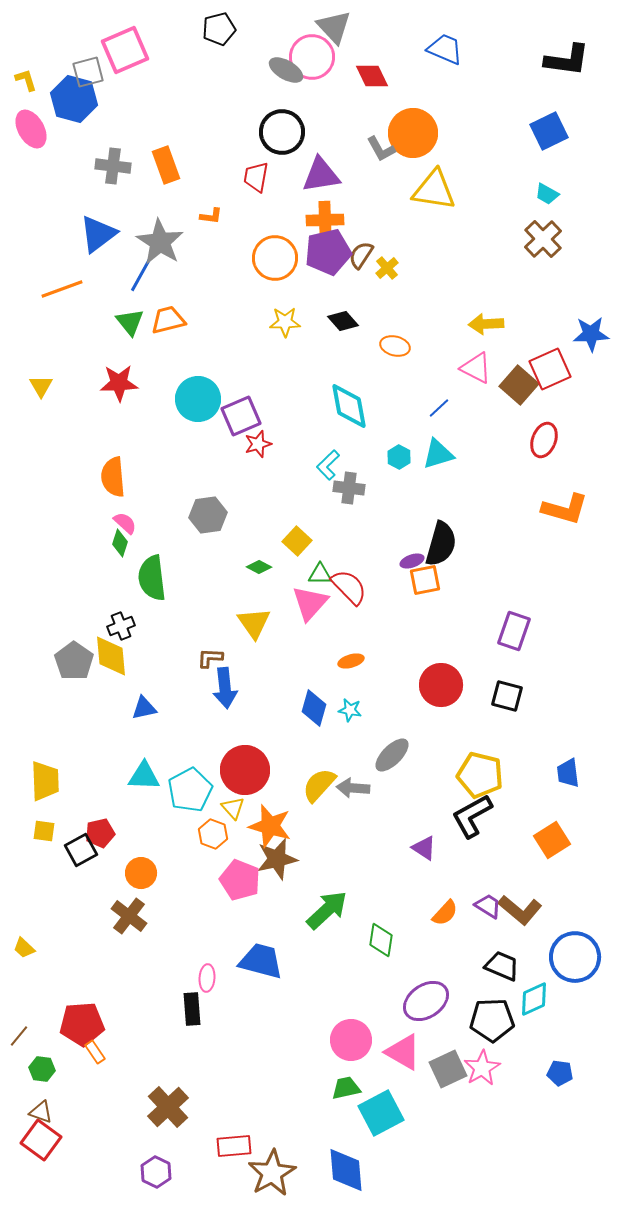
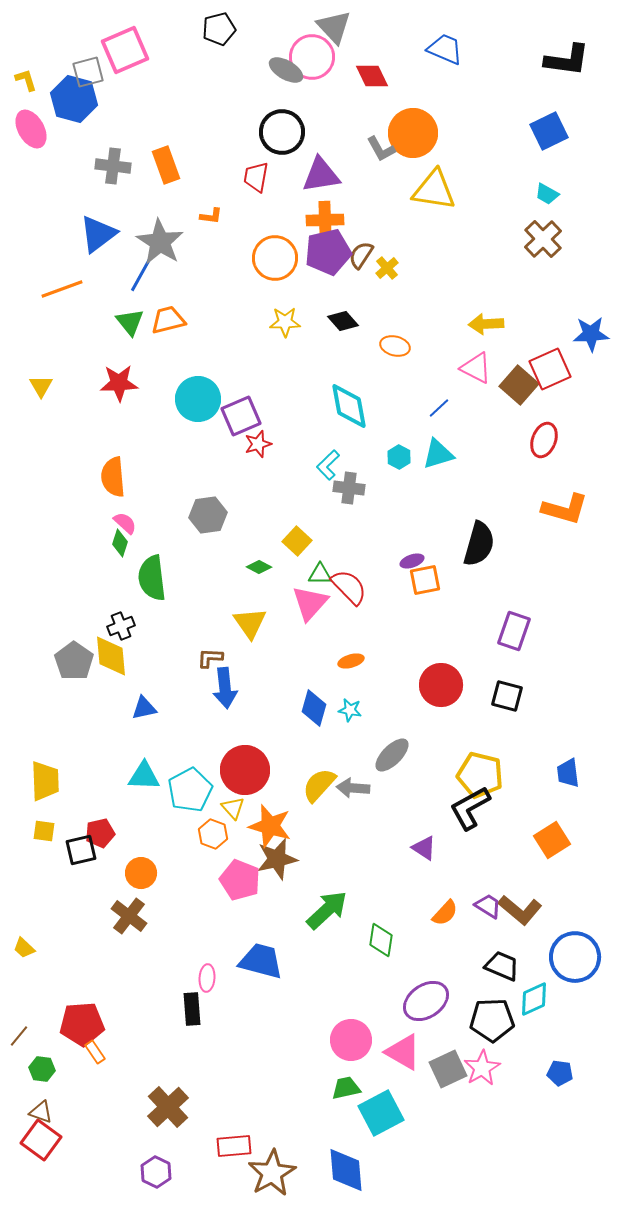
black semicircle at (441, 544): moved 38 px right
yellow triangle at (254, 623): moved 4 px left
black L-shape at (472, 816): moved 2 px left, 8 px up
black square at (81, 850): rotated 16 degrees clockwise
